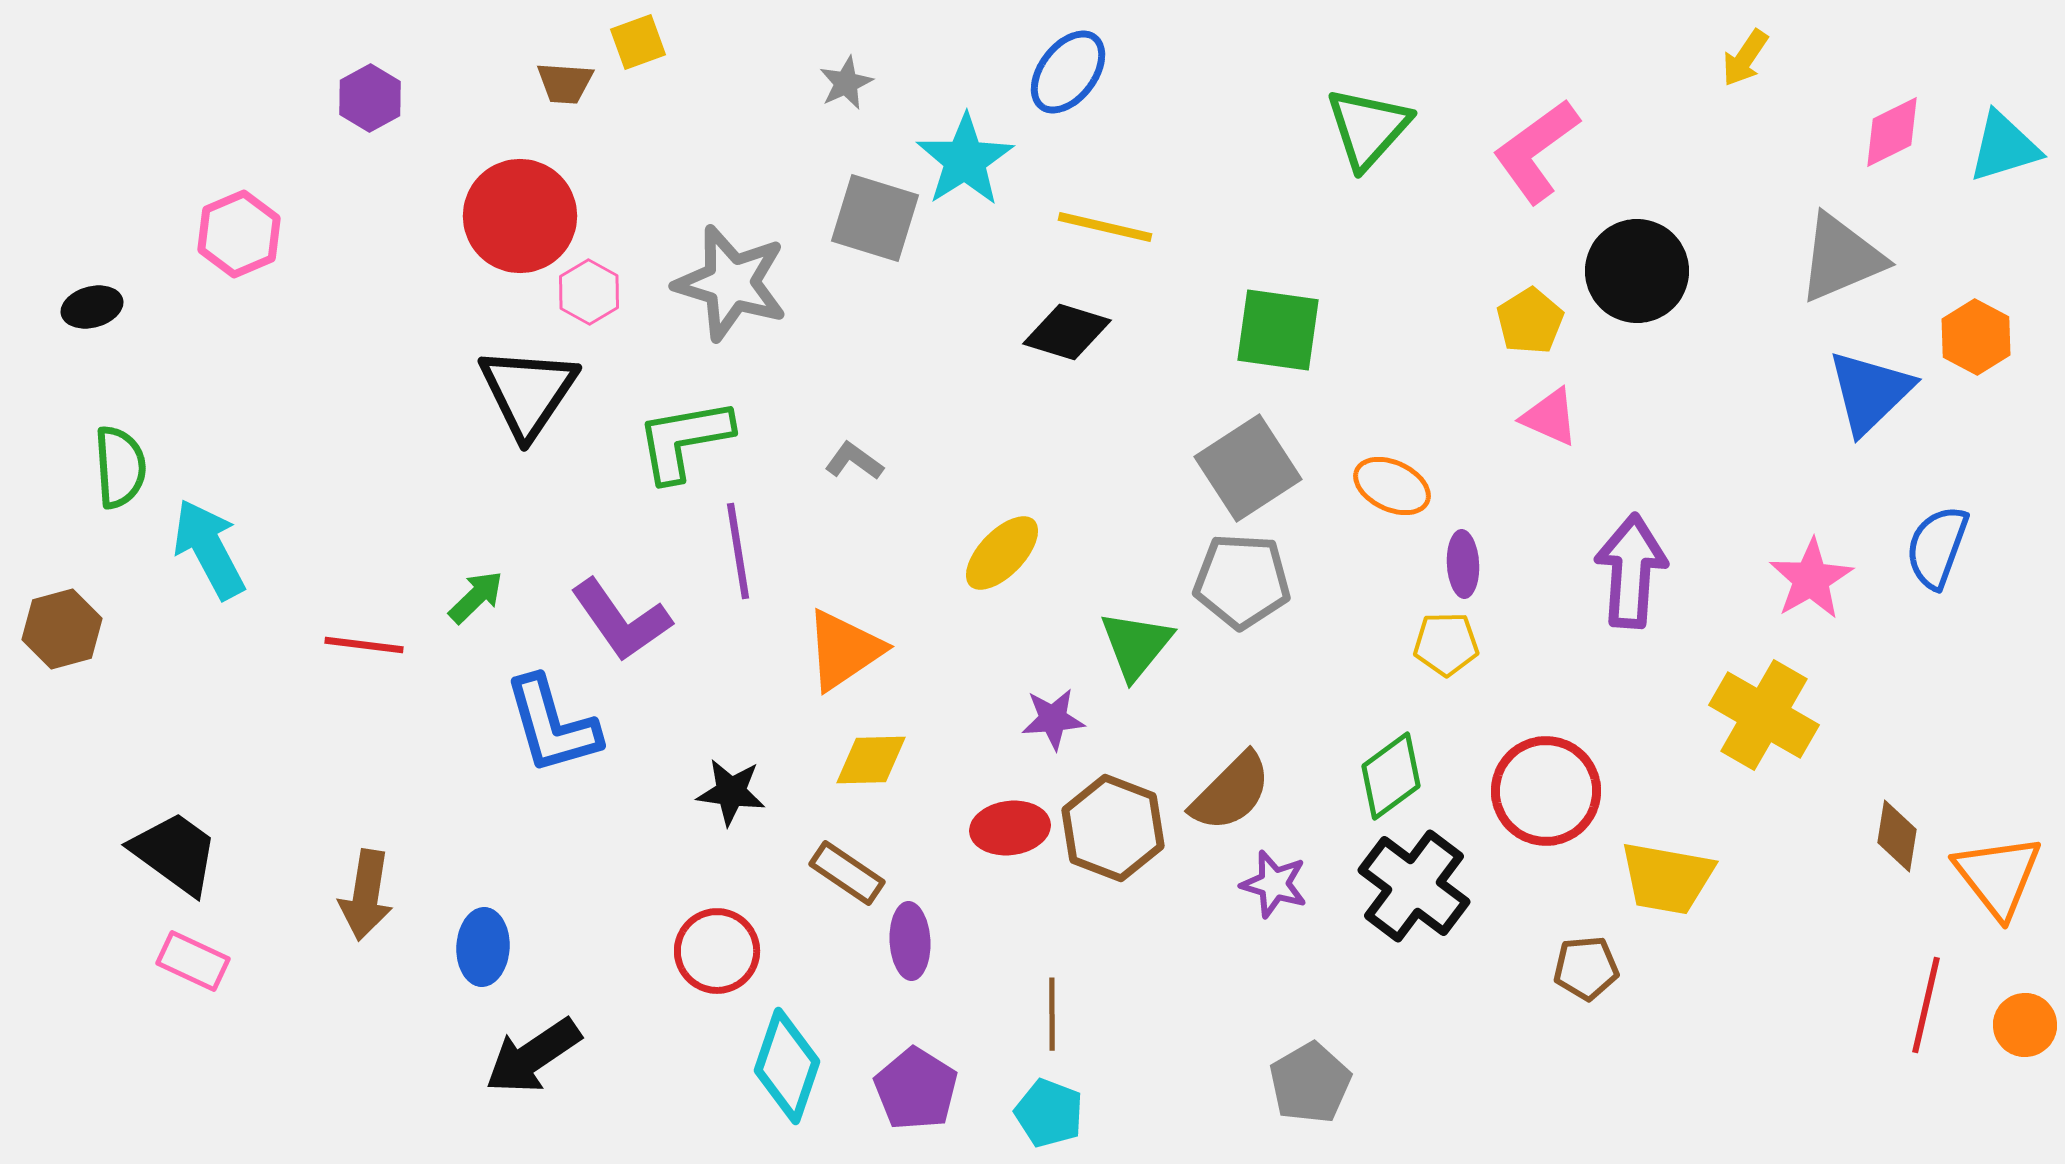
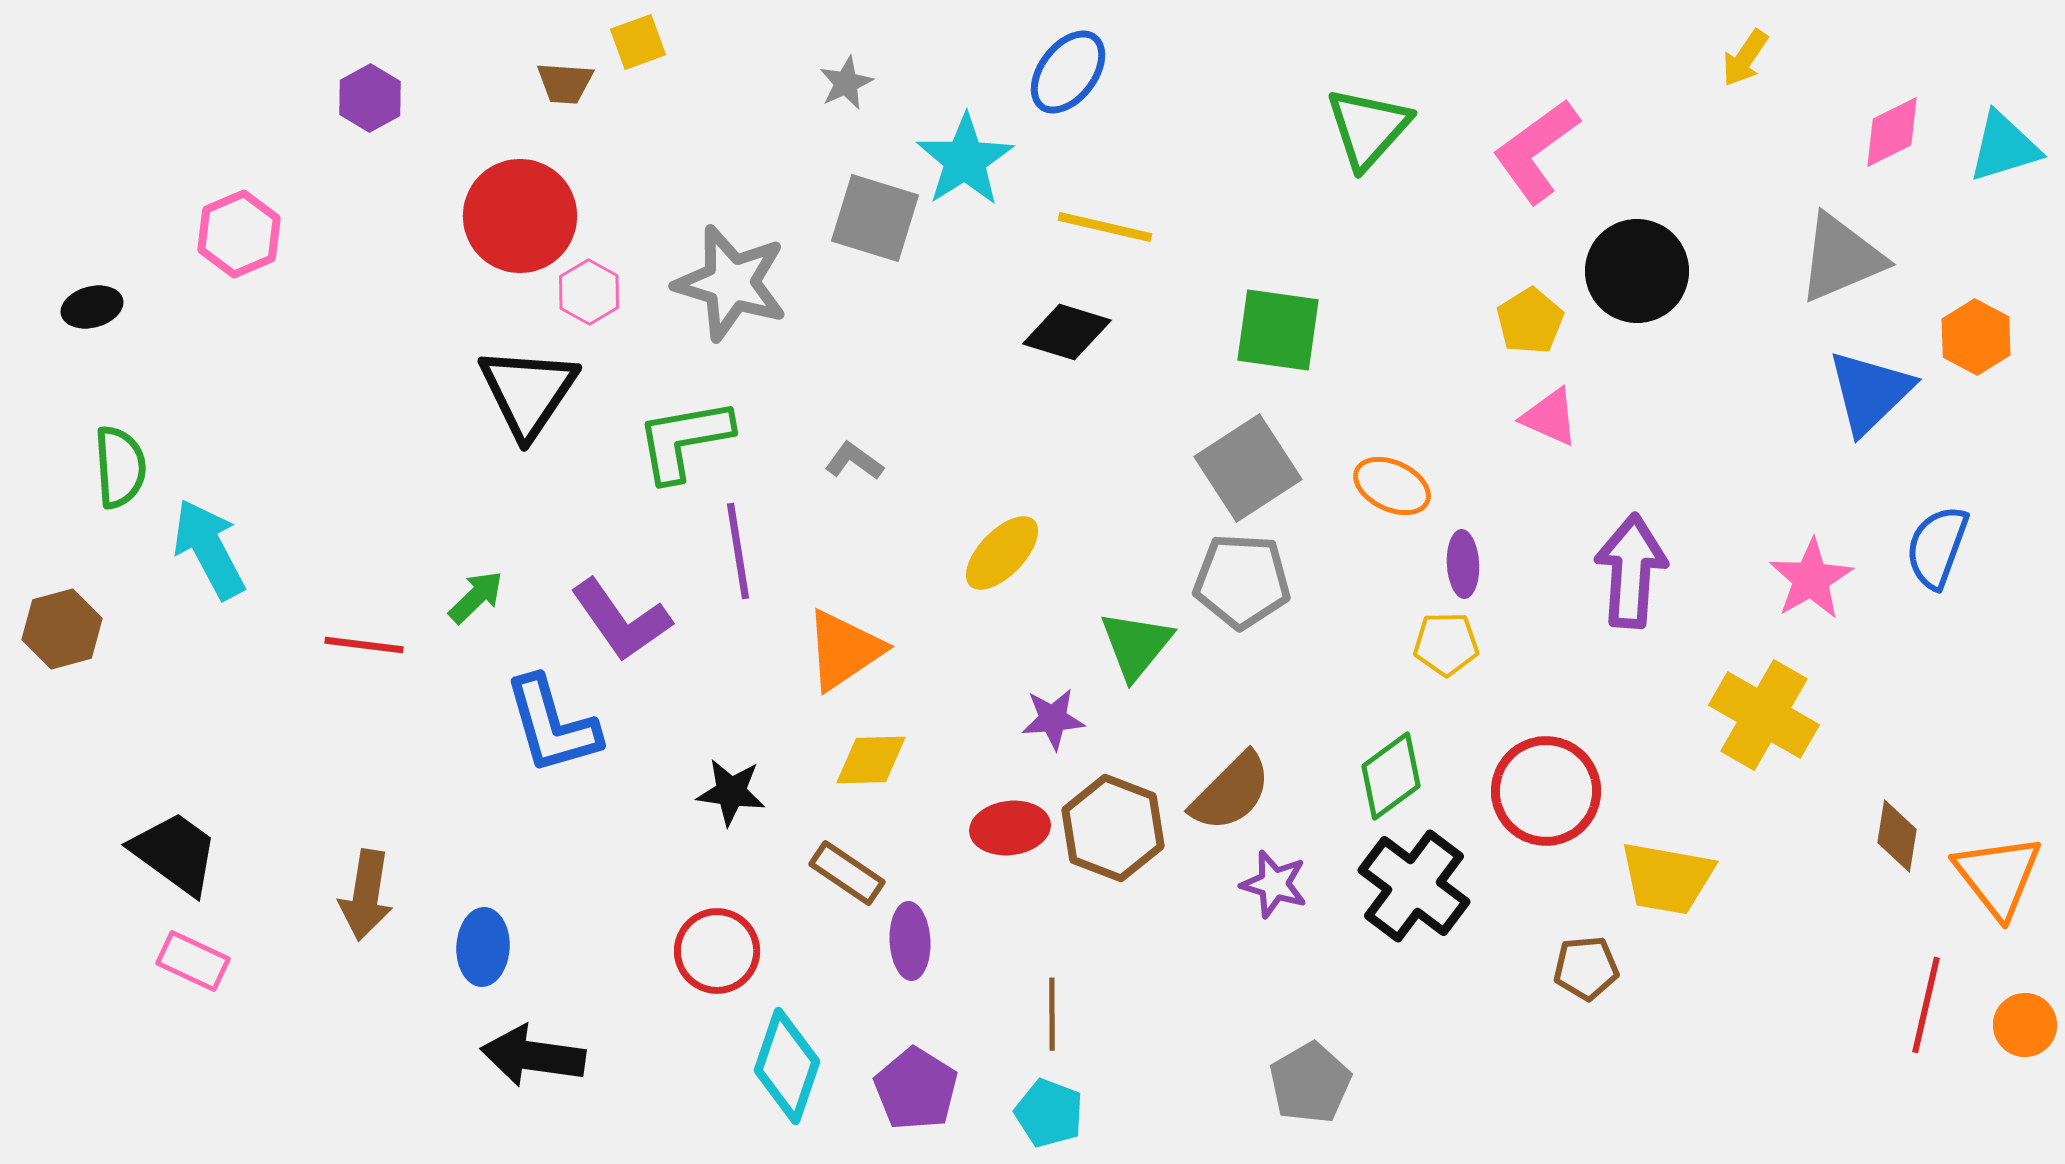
black arrow at (533, 1056): rotated 42 degrees clockwise
